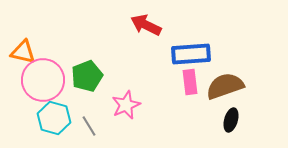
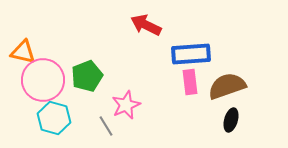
brown semicircle: moved 2 px right
gray line: moved 17 px right
